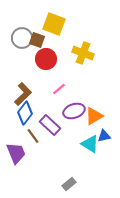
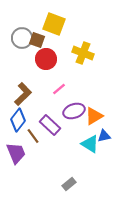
blue diamond: moved 7 px left, 7 px down
